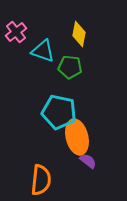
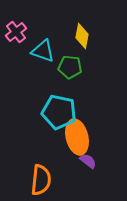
yellow diamond: moved 3 px right, 2 px down
